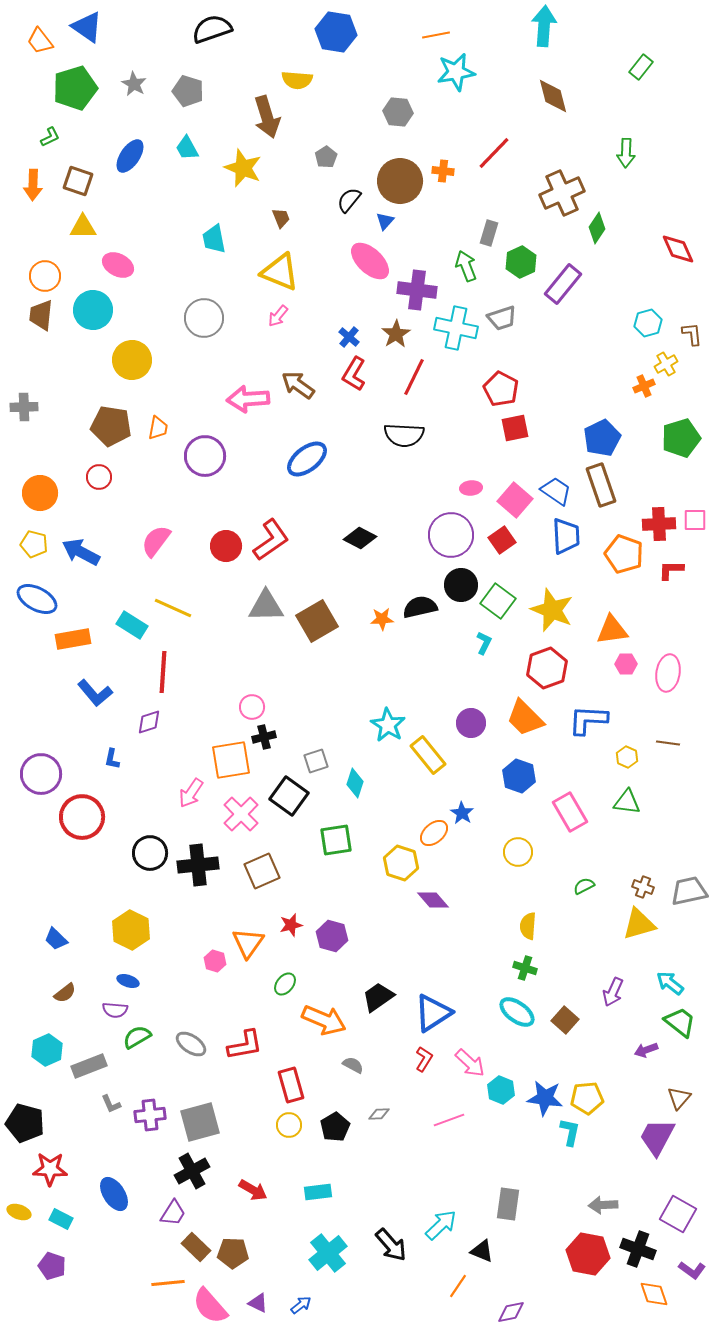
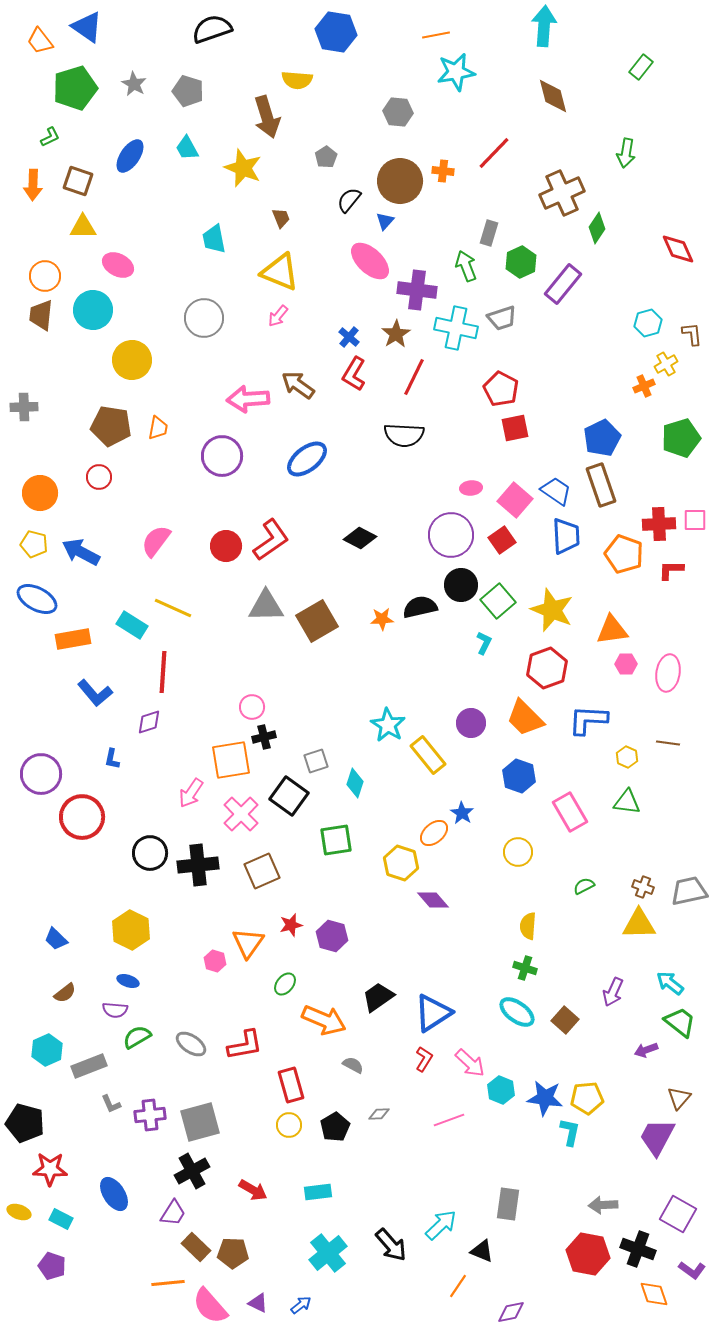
green arrow at (626, 153): rotated 8 degrees clockwise
purple circle at (205, 456): moved 17 px right
green square at (498, 601): rotated 12 degrees clockwise
yellow triangle at (639, 924): rotated 15 degrees clockwise
